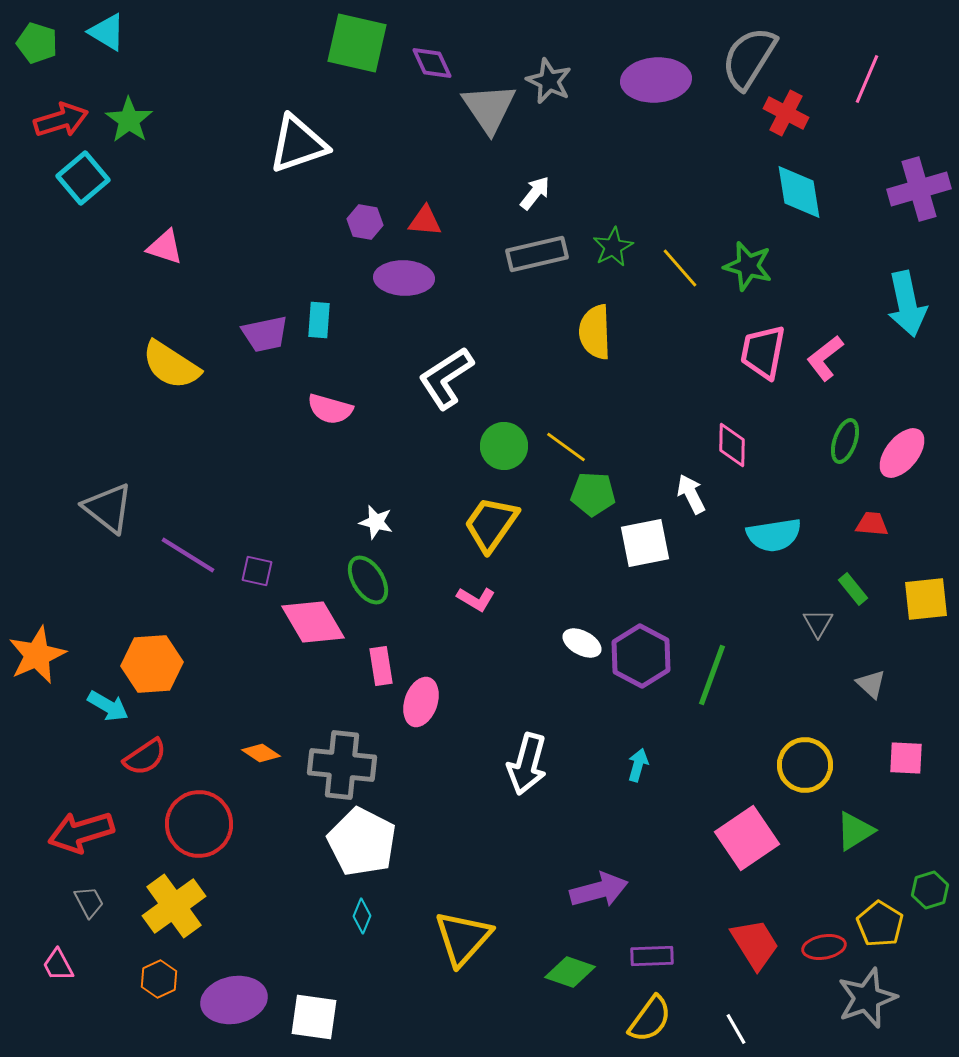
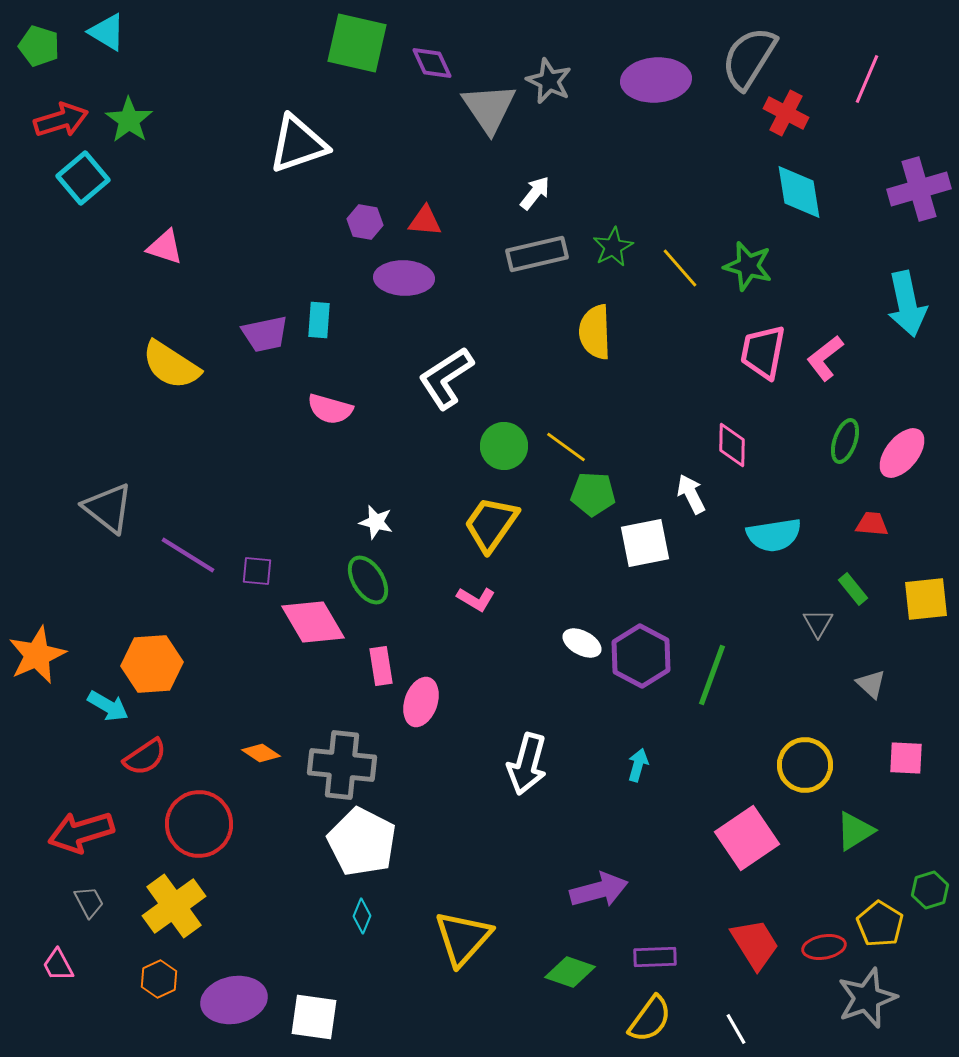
green pentagon at (37, 43): moved 2 px right, 3 px down
purple square at (257, 571): rotated 8 degrees counterclockwise
purple rectangle at (652, 956): moved 3 px right, 1 px down
